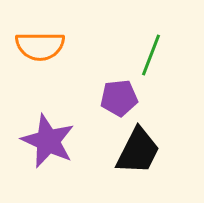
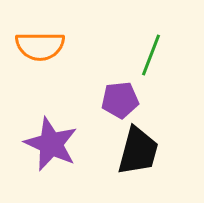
purple pentagon: moved 1 px right, 2 px down
purple star: moved 3 px right, 3 px down
black trapezoid: rotated 12 degrees counterclockwise
